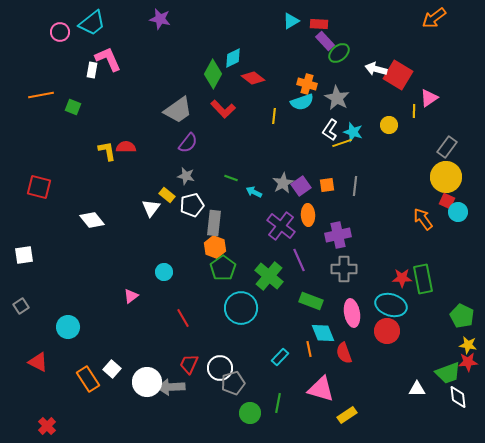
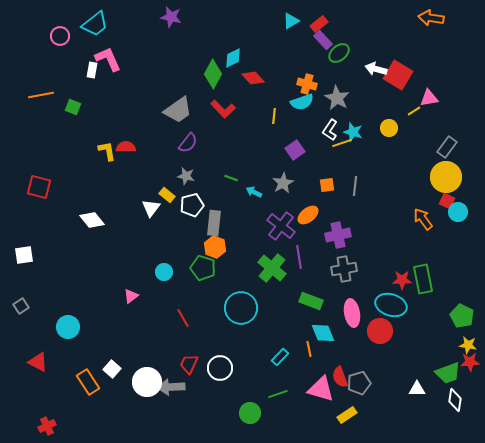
orange arrow at (434, 18): moved 3 px left; rotated 45 degrees clockwise
purple star at (160, 19): moved 11 px right, 2 px up
cyan trapezoid at (92, 23): moved 3 px right, 1 px down
red rectangle at (319, 24): rotated 42 degrees counterclockwise
pink circle at (60, 32): moved 4 px down
purple rectangle at (325, 41): moved 2 px left, 1 px up
red diamond at (253, 78): rotated 10 degrees clockwise
pink triangle at (429, 98): rotated 24 degrees clockwise
yellow line at (414, 111): rotated 56 degrees clockwise
yellow circle at (389, 125): moved 3 px down
purple square at (301, 186): moved 6 px left, 36 px up
orange ellipse at (308, 215): rotated 55 degrees clockwise
purple line at (299, 260): moved 3 px up; rotated 15 degrees clockwise
green pentagon at (223, 268): moved 20 px left; rotated 20 degrees counterclockwise
gray cross at (344, 269): rotated 10 degrees counterclockwise
green cross at (269, 276): moved 3 px right, 8 px up
red star at (402, 278): moved 2 px down
red circle at (387, 331): moved 7 px left
red semicircle at (344, 353): moved 4 px left, 24 px down
red star at (468, 362): moved 2 px right
orange rectangle at (88, 379): moved 3 px down
gray pentagon at (233, 383): moved 126 px right
white diamond at (458, 397): moved 3 px left, 3 px down; rotated 15 degrees clockwise
green line at (278, 403): moved 9 px up; rotated 60 degrees clockwise
red cross at (47, 426): rotated 18 degrees clockwise
